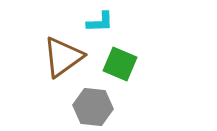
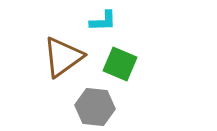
cyan L-shape: moved 3 px right, 1 px up
gray hexagon: moved 2 px right
